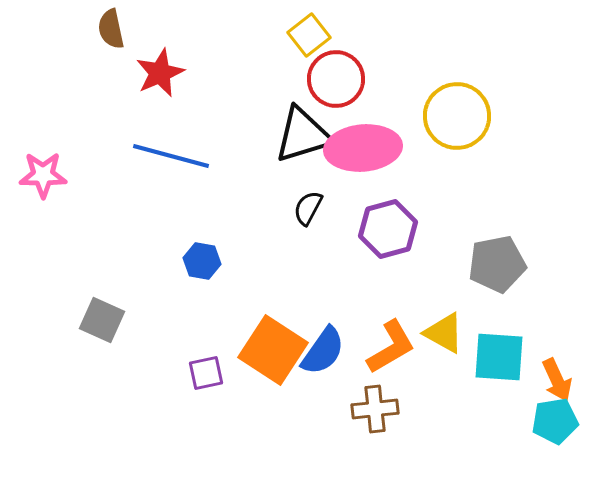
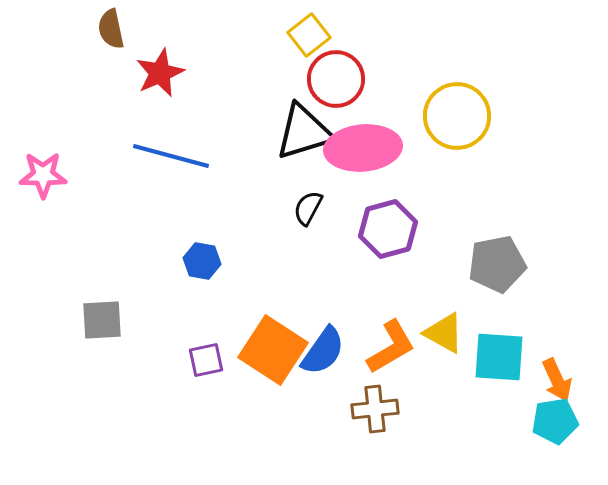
black triangle: moved 1 px right, 3 px up
gray square: rotated 27 degrees counterclockwise
purple square: moved 13 px up
